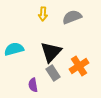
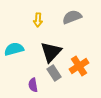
yellow arrow: moved 5 px left, 6 px down
gray rectangle: moved 1 px right
